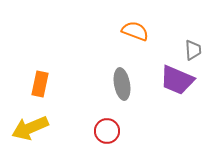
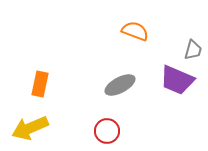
gray trapezoid: rotated 20 degrees clockwise
gray ellipse: moved 2 px left, 1 px down; rotated 72 degrees clockwise
